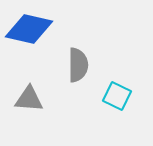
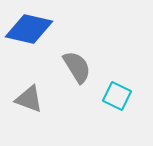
gray semicircle: moved 1 px left, 2 px down; rotated 32 degrees counterclockwise
gray triangle: rotated 16 degrees clockwise
